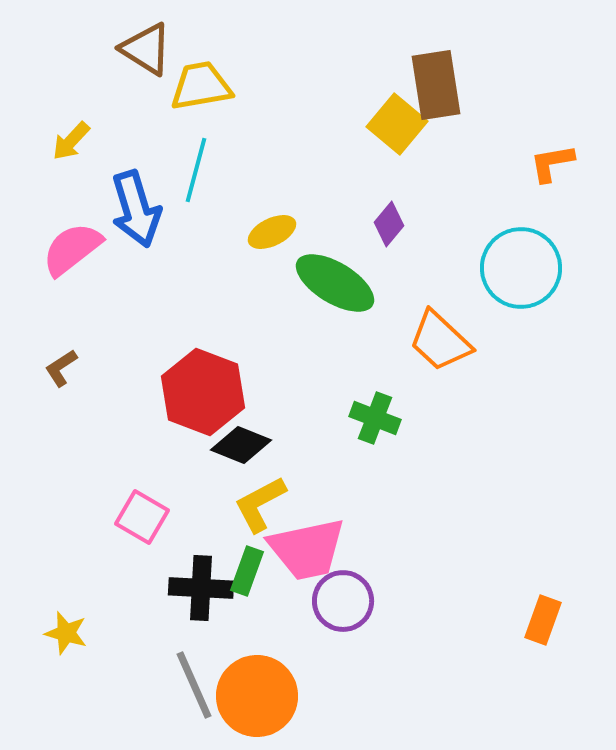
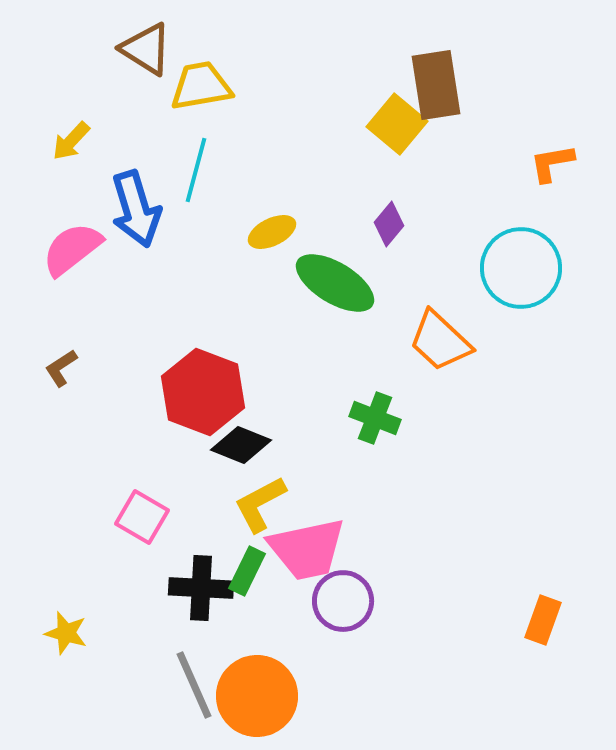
green rectangle: rotated 6 degrees clockwise
